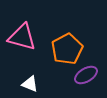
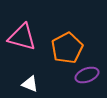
orange pentagon: moved 1 px up
purple ellipse: moved 1 px right; rotated 10 degrees clockwise
